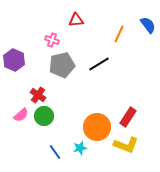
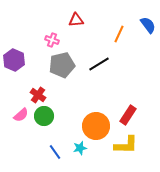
red rectangle: moved 2 px up
orange circle: moved 1 px left, 1 px up
yellow L-shape: rotated 20 degrees counterclockwise
